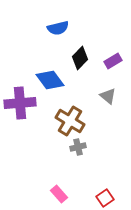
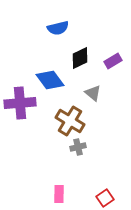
black diamond: rotated 20 degrees clockwise
gray triangle: moved 15 px left, 3 px up
pink rectangle: rotated 42 degrees clockwise
